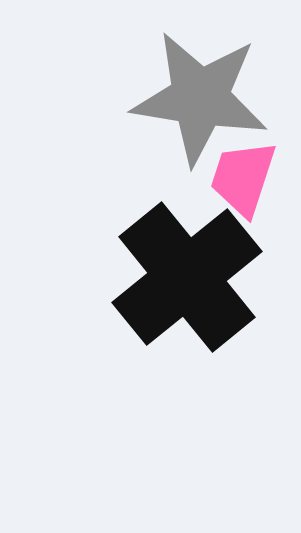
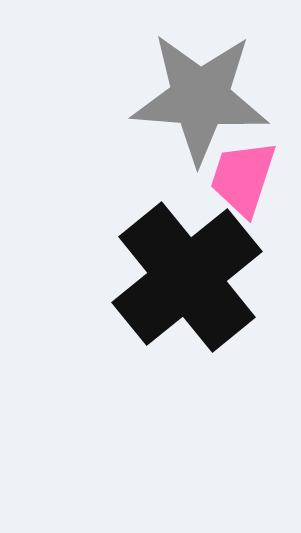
gray star: rotated 5 degrees counterclockwise
